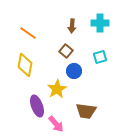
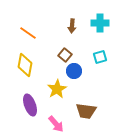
brown square: moved 1 px left, 4 px down
purple ellipse: moved 7 px left, 1 px up
